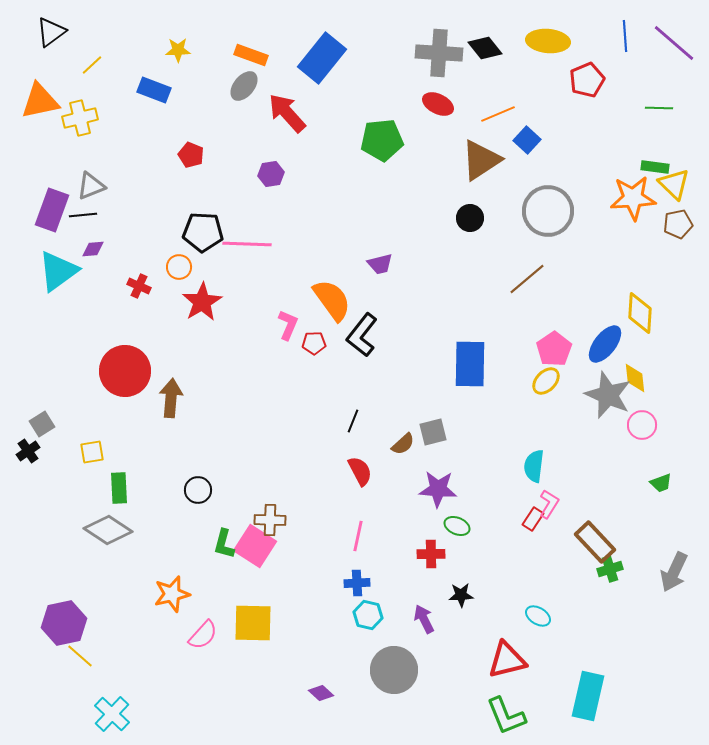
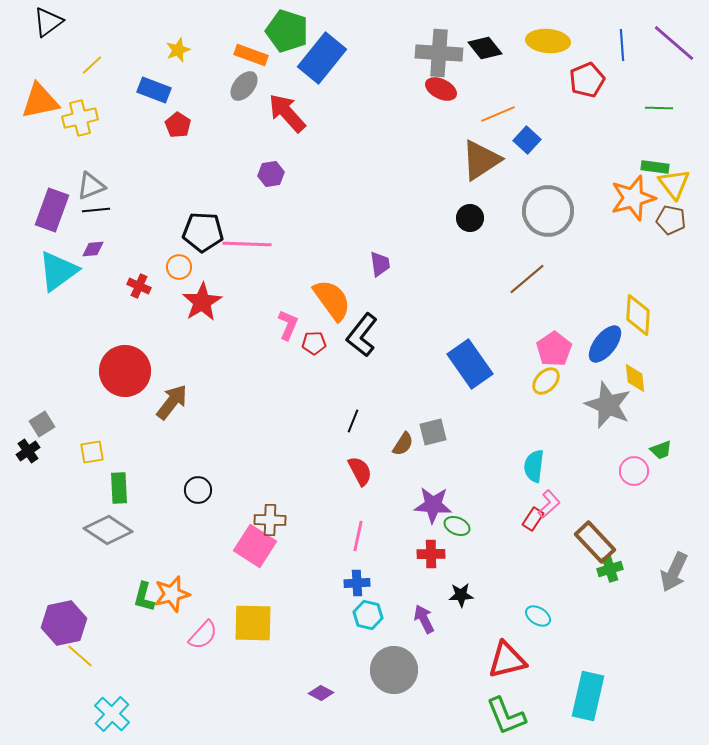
black triangle at (51, 32): moved 3 px left, 10 px up
blue line at (625, 36): moved 3 px left, 9 px down
yellow star at (178, 50): rotated 20 degrees counterclockwise
red ellipse at (438, 104): moved 3 px right, 15 px up
green pentagon at (382, 140): moved 95 px left, 109 px up; rotated 24 degrees clockwise
red pentagon at (191, 155): moved 13 px left, 30 px up; rotated 10 degrees clockwise
yellow triangle at (674, 184): rotated 8 degrees clockwise
orange star at (633, 198): rotated 12 degrees counterclockwise
black line at (83, 215): moved 13 px right, 5 px up
brown pentagon at (678, 224): moved 7 px left, 4 px up; rotated 24 degrees clockwise
purple trapezoid at (380, 264): rotated 84 degrees counterclockwise
yellow diamond at (640, 313): moved 2 px left, 2 px down
blue rectangle at (470, 364): rotated 36 degrees counterclockwise
gray star at (608, 395): moved 10 px down
brown arrow at (171, 398): moved 1 px right, 4 px down; rotated 33 degrees clockwise
pink circle at (642, 425): moved 8 px left, 46 px down
brown semicircle at (403, 444): rotated 15 degrees counterclockwise
green trapezoid at (661, 483): moved 33 px up
purple star at (438, 489): moved 5 px left, 16 px down
pink L-shape at (549, 504): rotated 16 degrees clockwise
green L-shape at (224, 544): moved 80 px left, 53 px down
purple diamond at (321, 693): rotated 15 degrees counterclockwise
